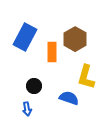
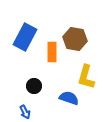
brown hexagon: rotated 20 degrees counterclockwise
blue arrow: moved 2 px left, 3 px down; rotated 16 degrees counterclockwise
